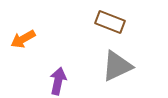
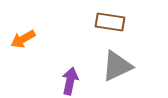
brown rectangle: rotated 12 degrees counterclockwise
purple arrow: moved 12 px right
